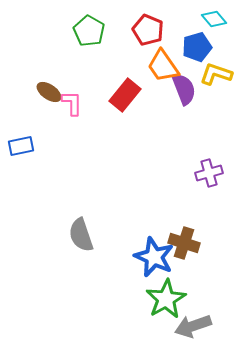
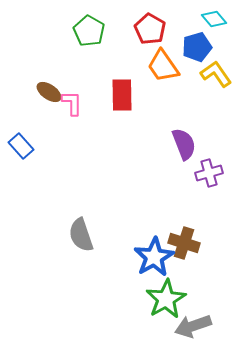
red pentagon: moved 2 px right, 1 px up; rotated 8 degrees clockwise
yellow L-shape: rotated 36 degrees clockwise
purple semicircle: moved 55 px down
red rectangle: moved 3 px left; rotated 40 degrees counterclockwise
blue rectangle: rotated 60 degrees clockwise
blue star: rotated 18 degrees clockwise
